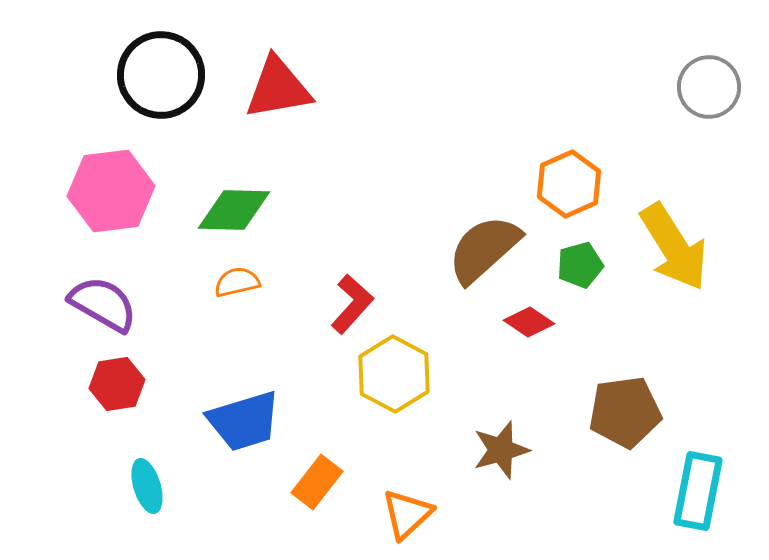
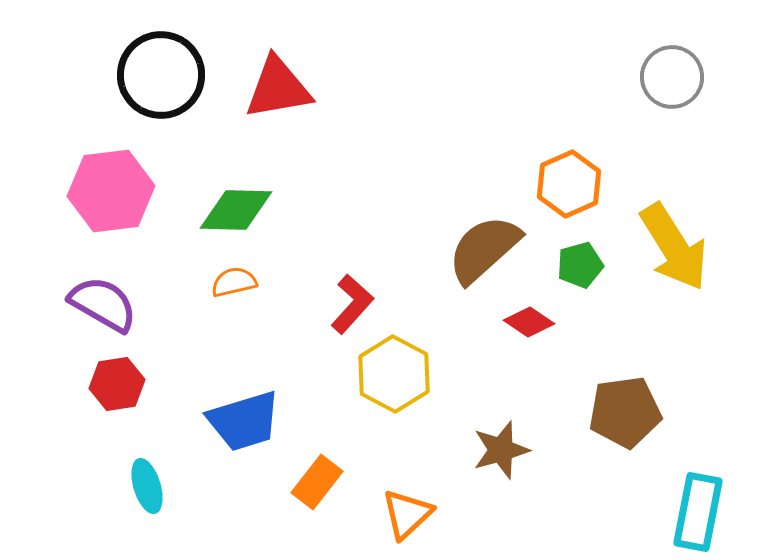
gray circle: moved 37 px left, 10 px up
green diamond: moved 2 px right
orange semicircle: moved 3 px left
cyan rectangle: moved 21 px down
